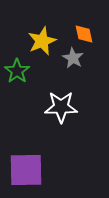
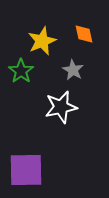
gray star: moved 12 px down
green star: moved 4 px right
white star: rotated 12 degrees counterclockwise
